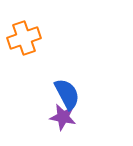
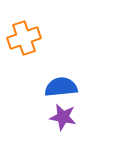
blue semicircle: moved 6 px left, 7 px up; rotated 68 degrees counterclockwise
